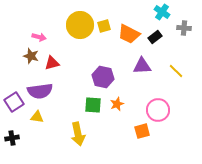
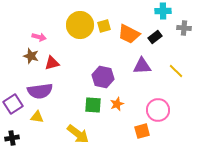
cyan cross: moved 1 px right, 1 px up; rotated 35 degrees counterclockwise
purple square: moved 1 px left, 2 px down
yellow arrow: rotated 40 degrees counterclockwise
